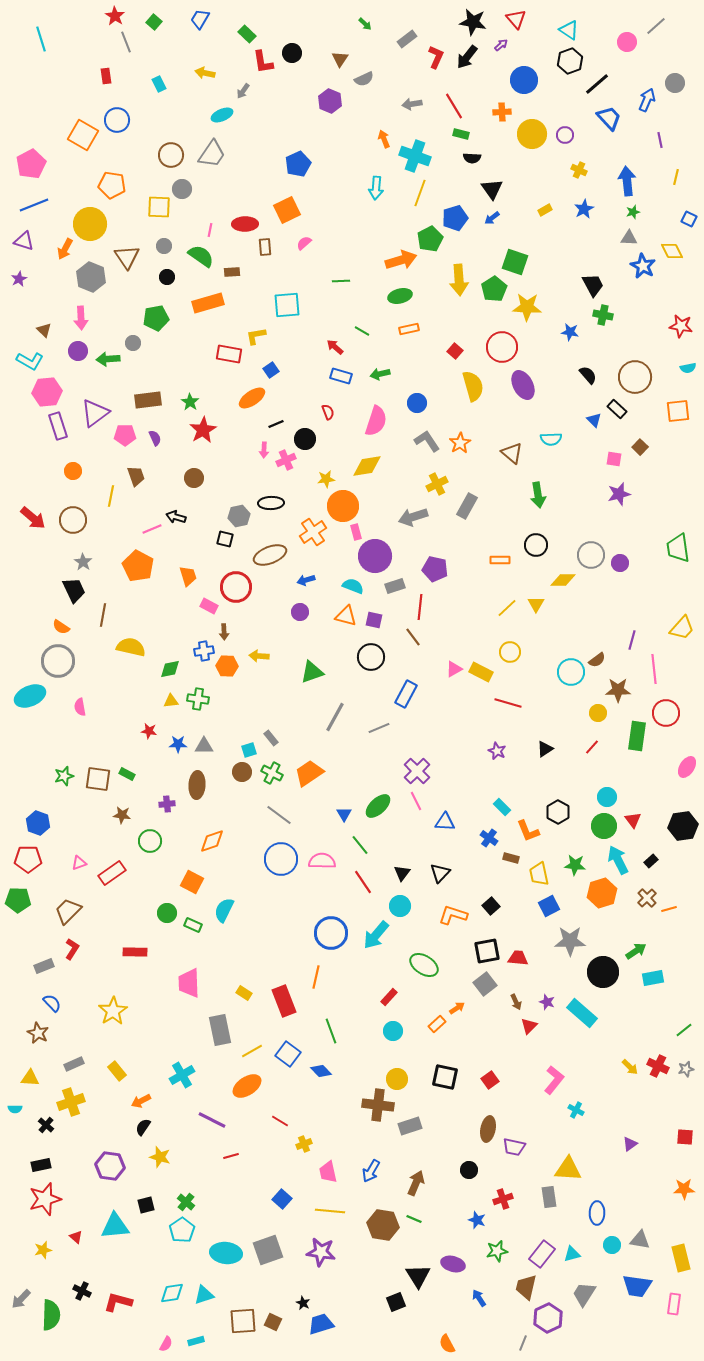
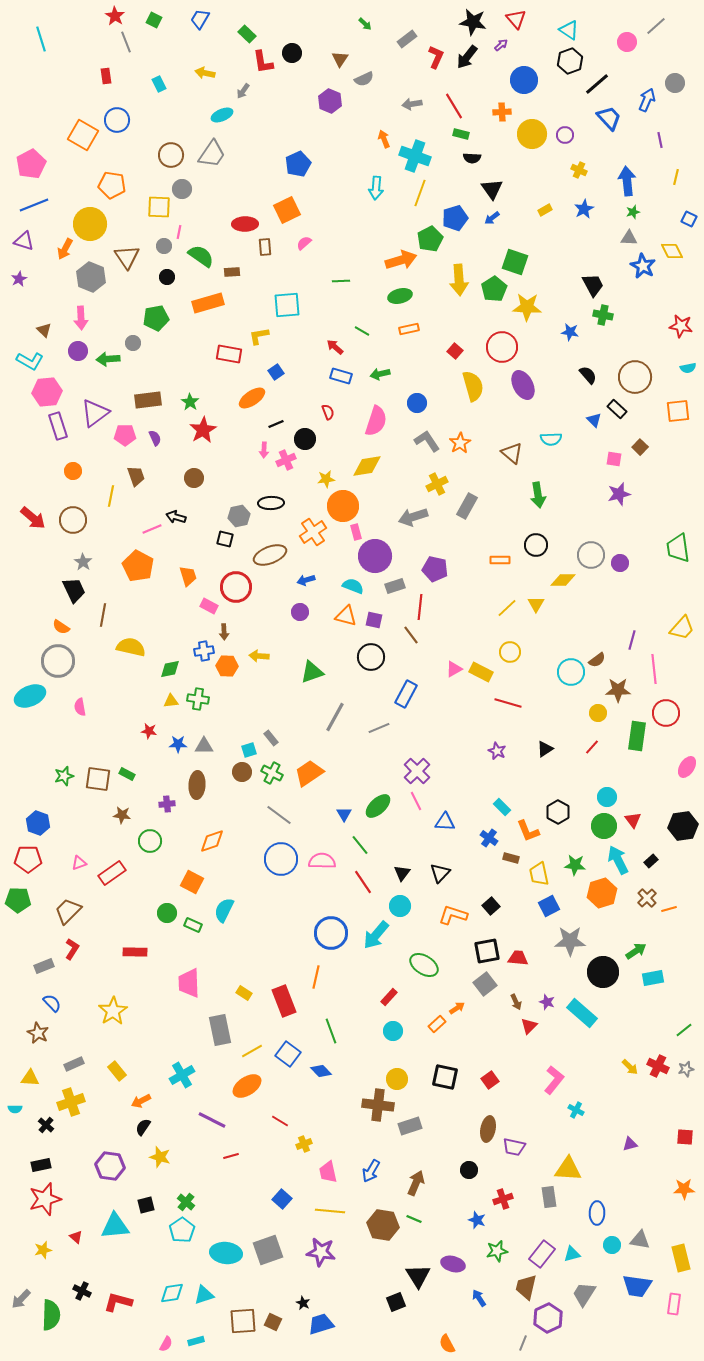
green square at (154, 22): moved 2 px up; rotated 14 degrees counterclockwise
pink line at (210, 230): moved 31 px left, 2 px down
yellow L-shape at (256, 336): moved 3 px right
blue square at (271, 370): moved 5 px right, 2 px down
brown line at (413, 637): moved 2 px left, 2 px up
purple triangle at (630, 1144): rotated 21 degrees clockwise
